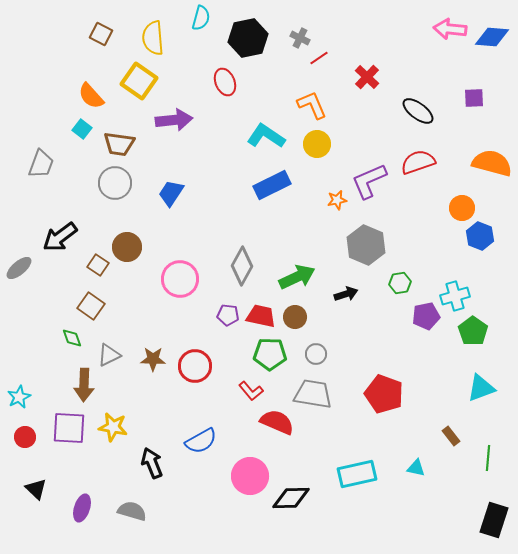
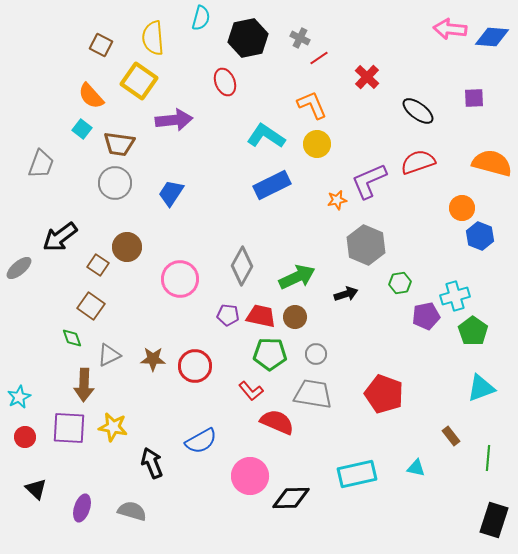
brown square at (101, 34): moved 11 px down
